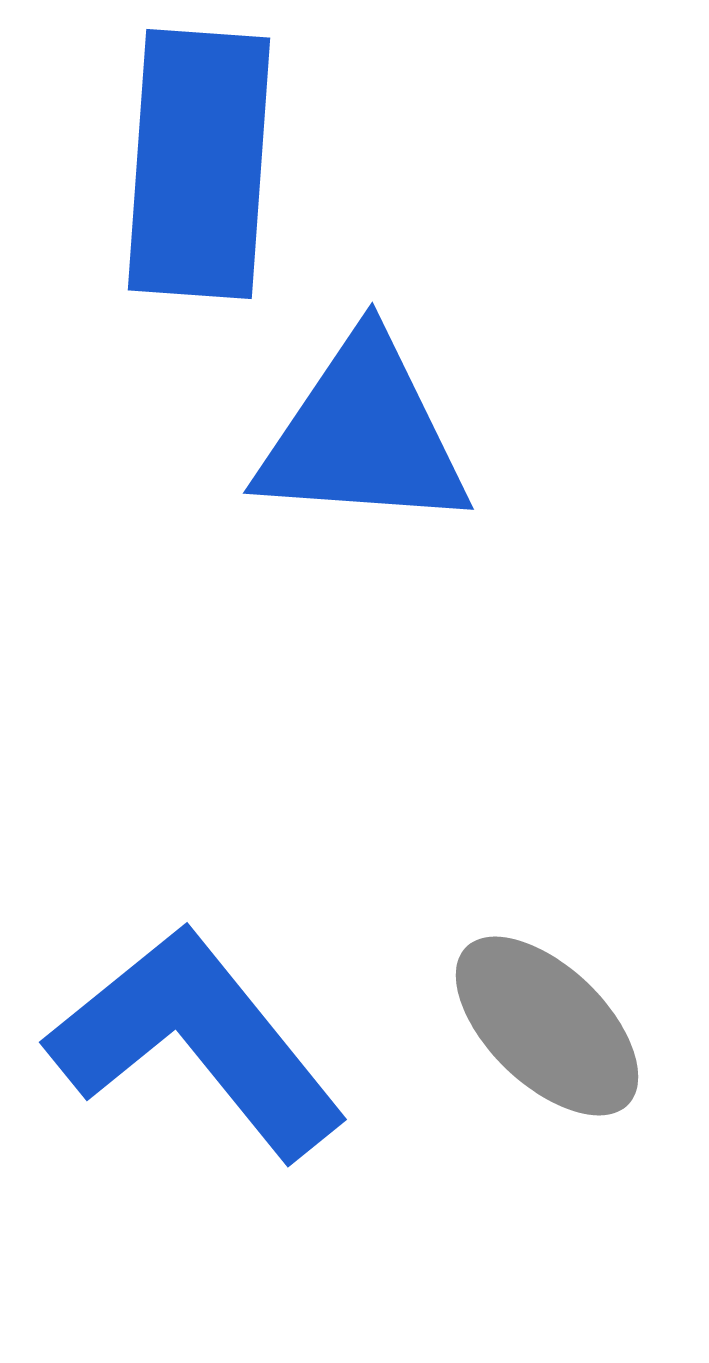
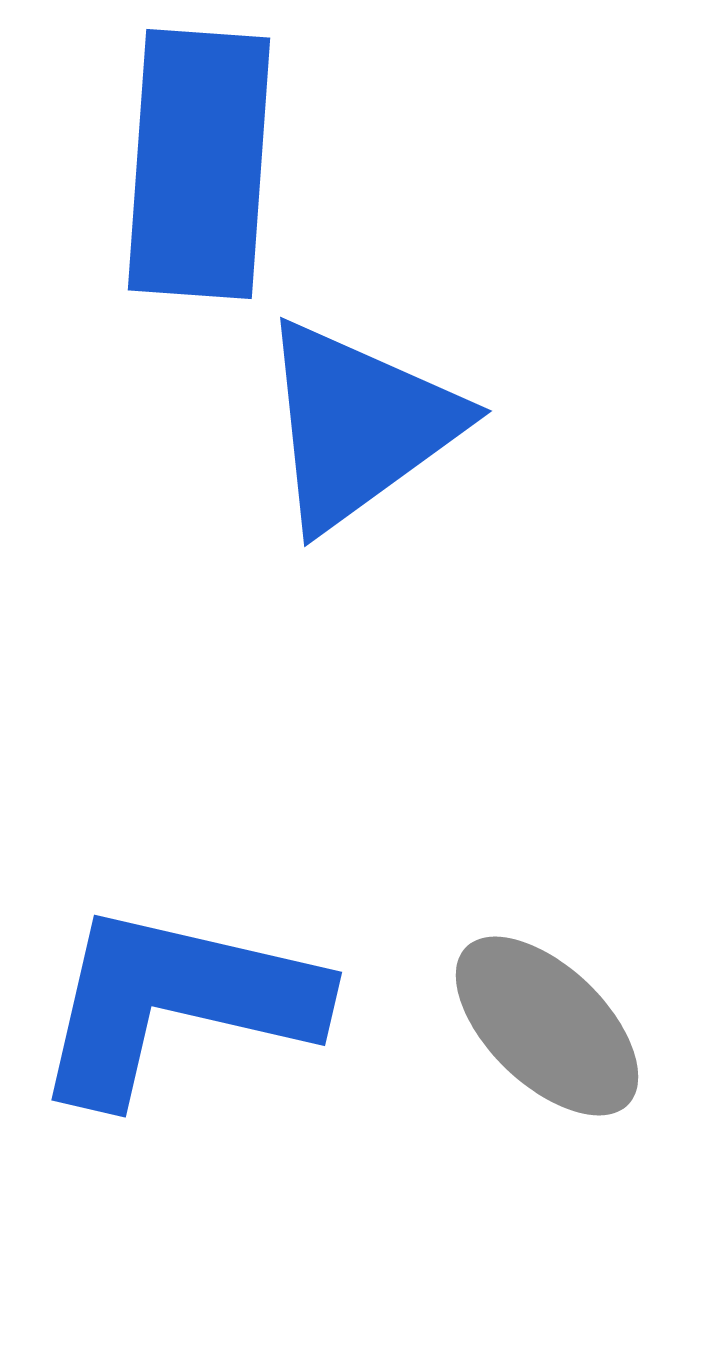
blue triangle: moved 4 px left, 10 px up; rotated 40 degrees counterclockwise
blue L-shape: moved 21 px left, 39 px up; rotated 38 degrees counterclockwise
